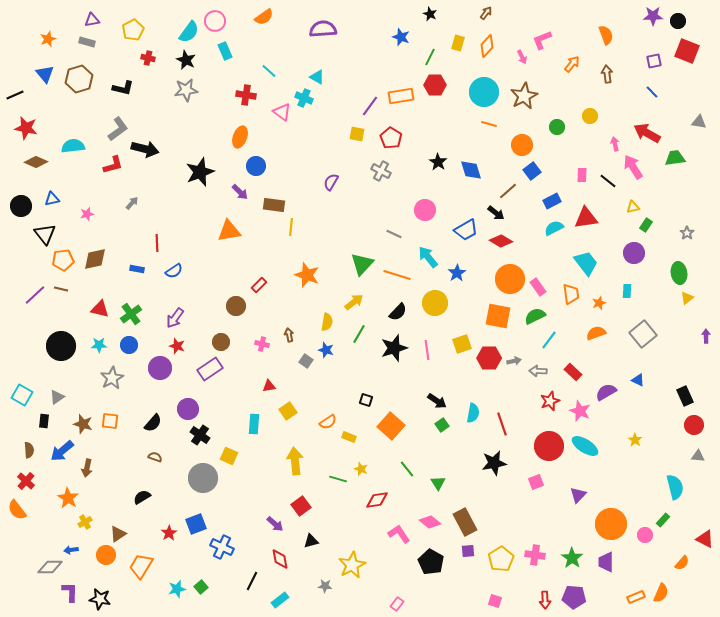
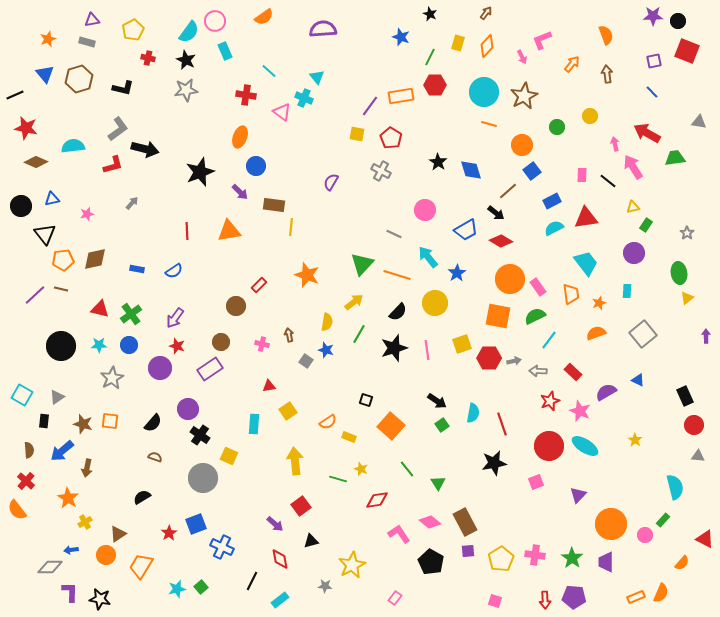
cyan triangle at (317, 77): rotated 21 degrees clockwise
red line at (157, 243): moved 30 px right, 12 px up
pink rectangle at (397, 604): moved 2 px left, 6 px up
